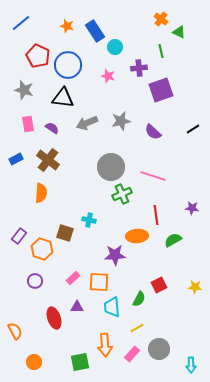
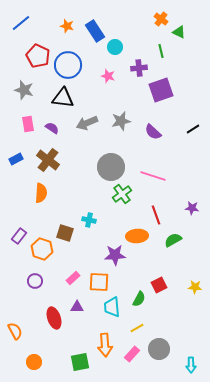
green cross at (122, 194): rotated 12 degrees counterclockwise
red line at (156, 215): rotated 12 degrees counterclockwise
